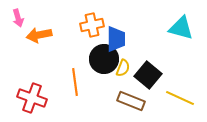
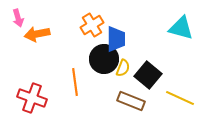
orange cross: rotated 20 degrees counterclockwise
orange arrow: moved 2 px left, 1 px up
